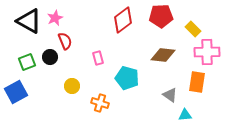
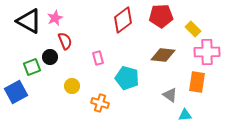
green square: moved 5 px right, 5 px down
